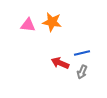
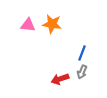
orange star: moved 2 px down
blue line: rotated 56 degrees counterclockwise
red arrow: moved 16 px down; rotated 42 degrees counterclockwise
